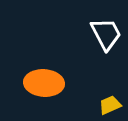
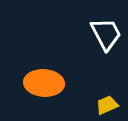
yellow trapezoid: moved 3 px left
